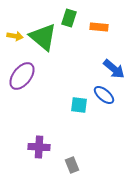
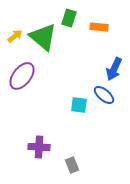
yellow arrow: rotated 49 degrees counterclockwise
blue arrow: rotated 75 degrees clockwise
